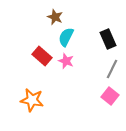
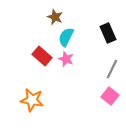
black rectangle: moved 6 px up
pink star: moved 2 px up
